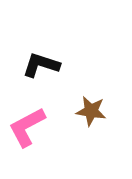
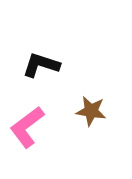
pink L-shape: rotated 9 degrees counterclockwise
